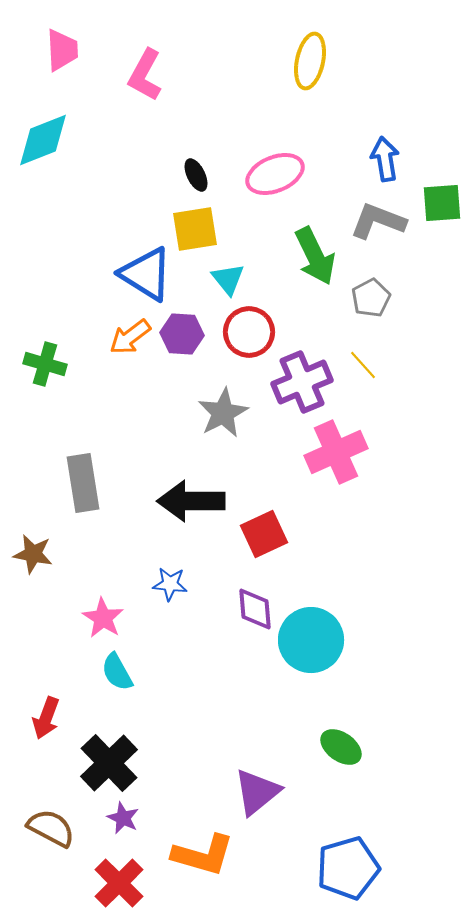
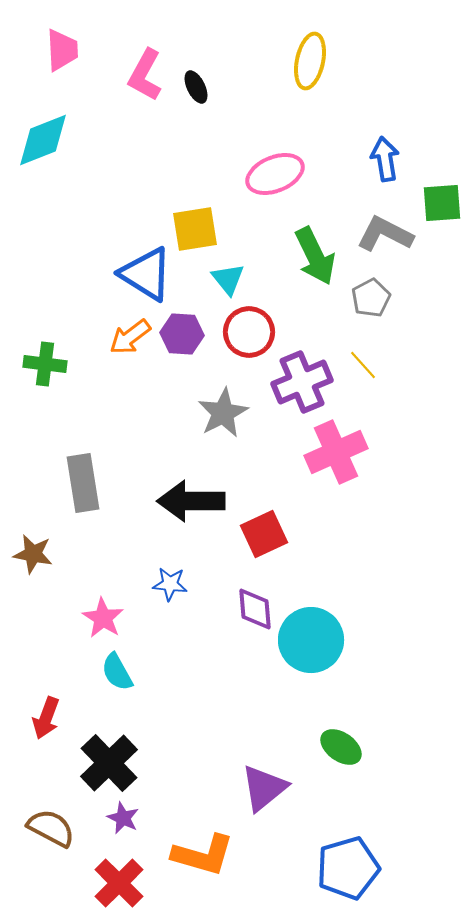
black ellipse: moved 88 px up
gray L-shape: moved 7 px right, 13 px down; rotated 6 degrees clockwise
green cross: rotated 9 degrees counterclockwise
purple triangle: moved 7 px right, 4 px up
